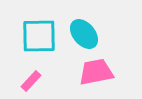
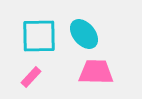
pink trapezoid: rotated 12 degrees clockwise
pink rectangle: moved 4 px up
